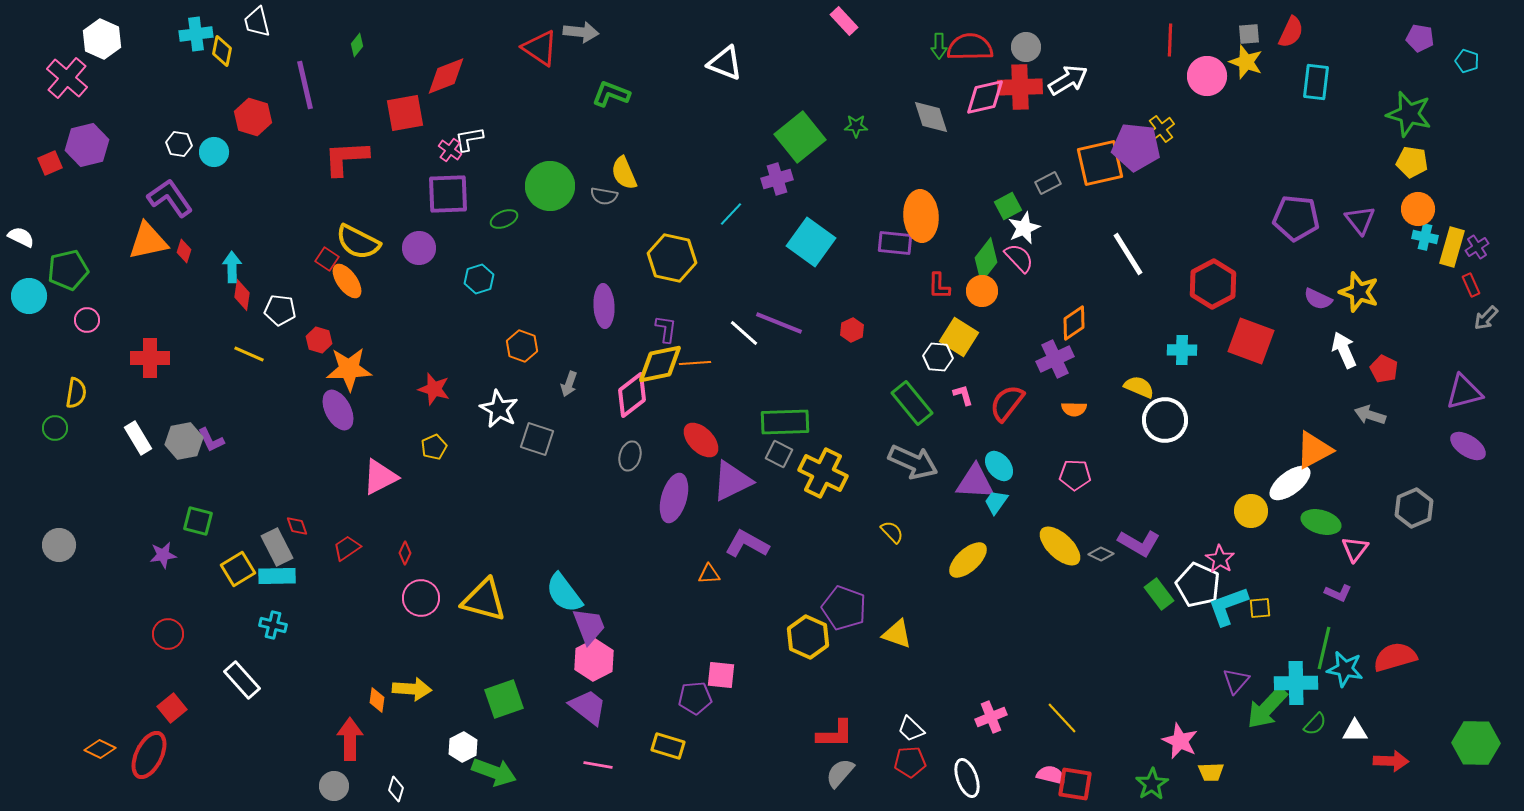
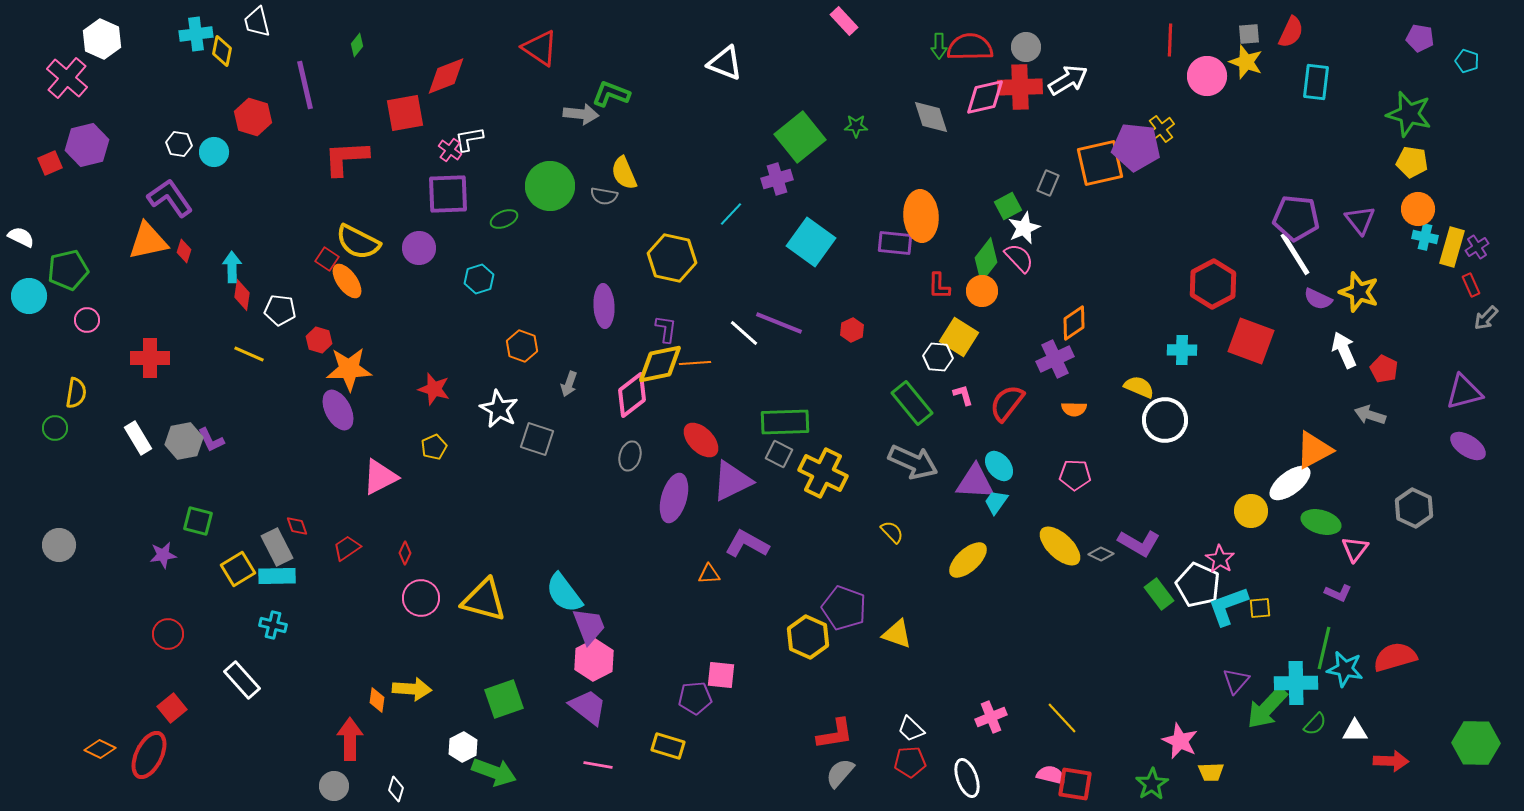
gray arrow at (581, 32): moved 82 px down
gray rectangle at (1048, 183): rotated 40 degrees counterclockwise
white line at (1128, 254): moved 167 px right
gray hexagon at (1414, 508): rotated 12 degrees counterclockwise
red L-shape at (835, 734): rotated 9 degrees counterclockwise
